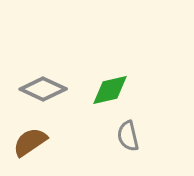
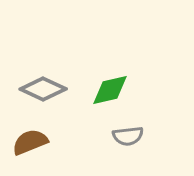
gray semicircle: rotated 84 degrees counterclockwise
brown semicircle: rotated 12 degrees clockwise
